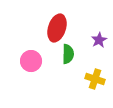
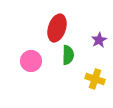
green semicircle: moved 1 px down
